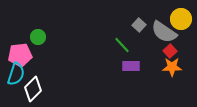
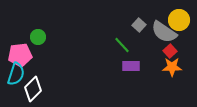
yellow circle: moved 2 px left, 1 px down
